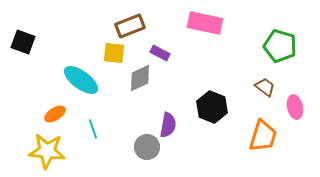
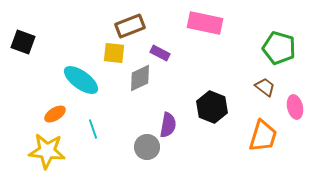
green pentagon: moved 1 px left, 2 px down
